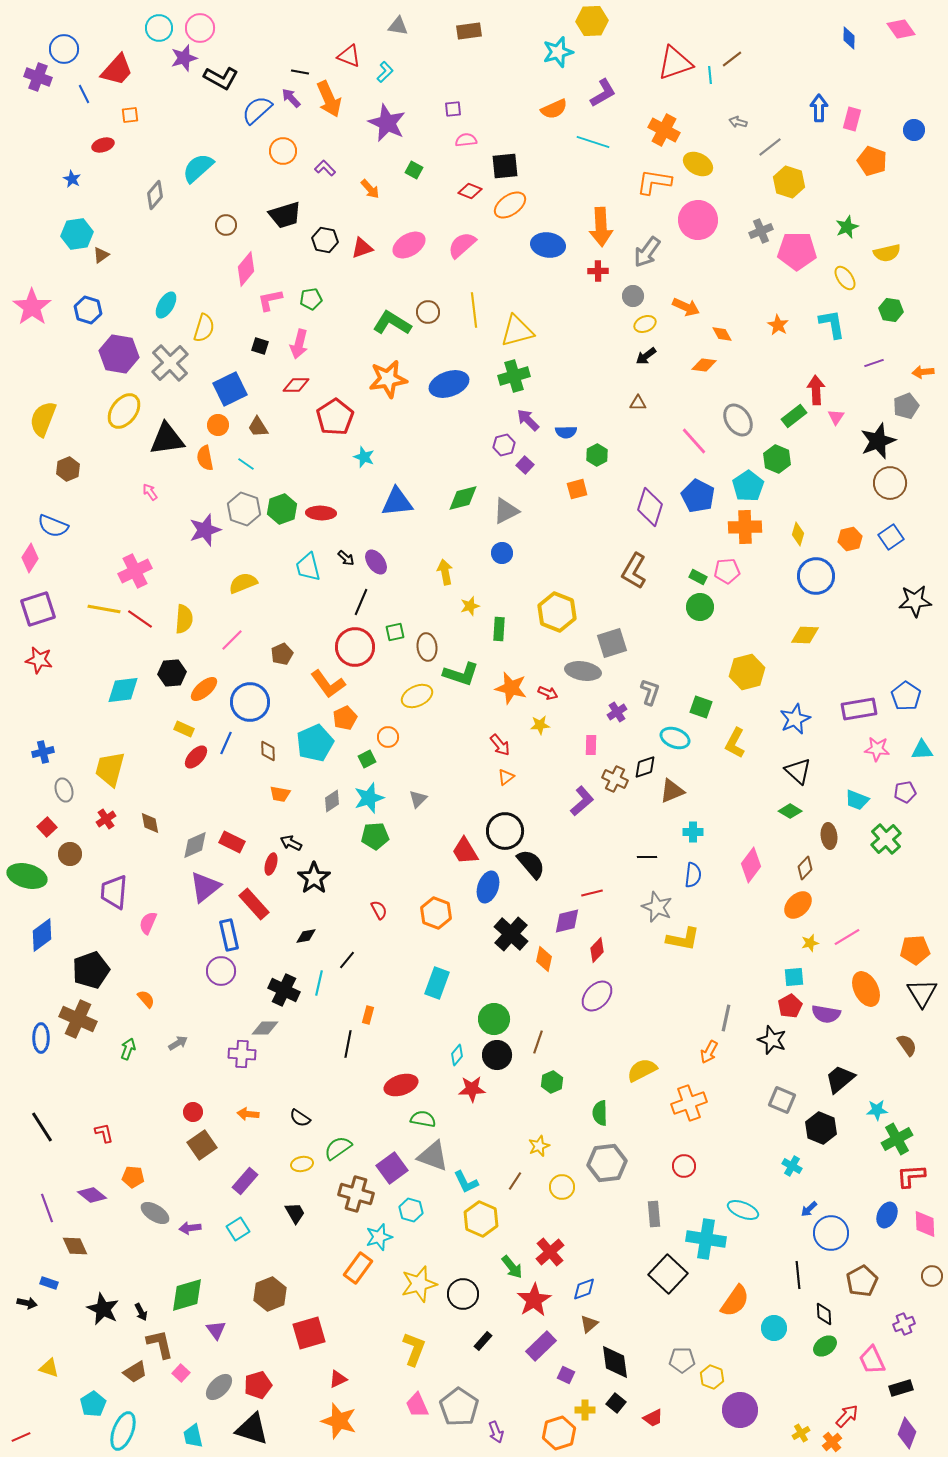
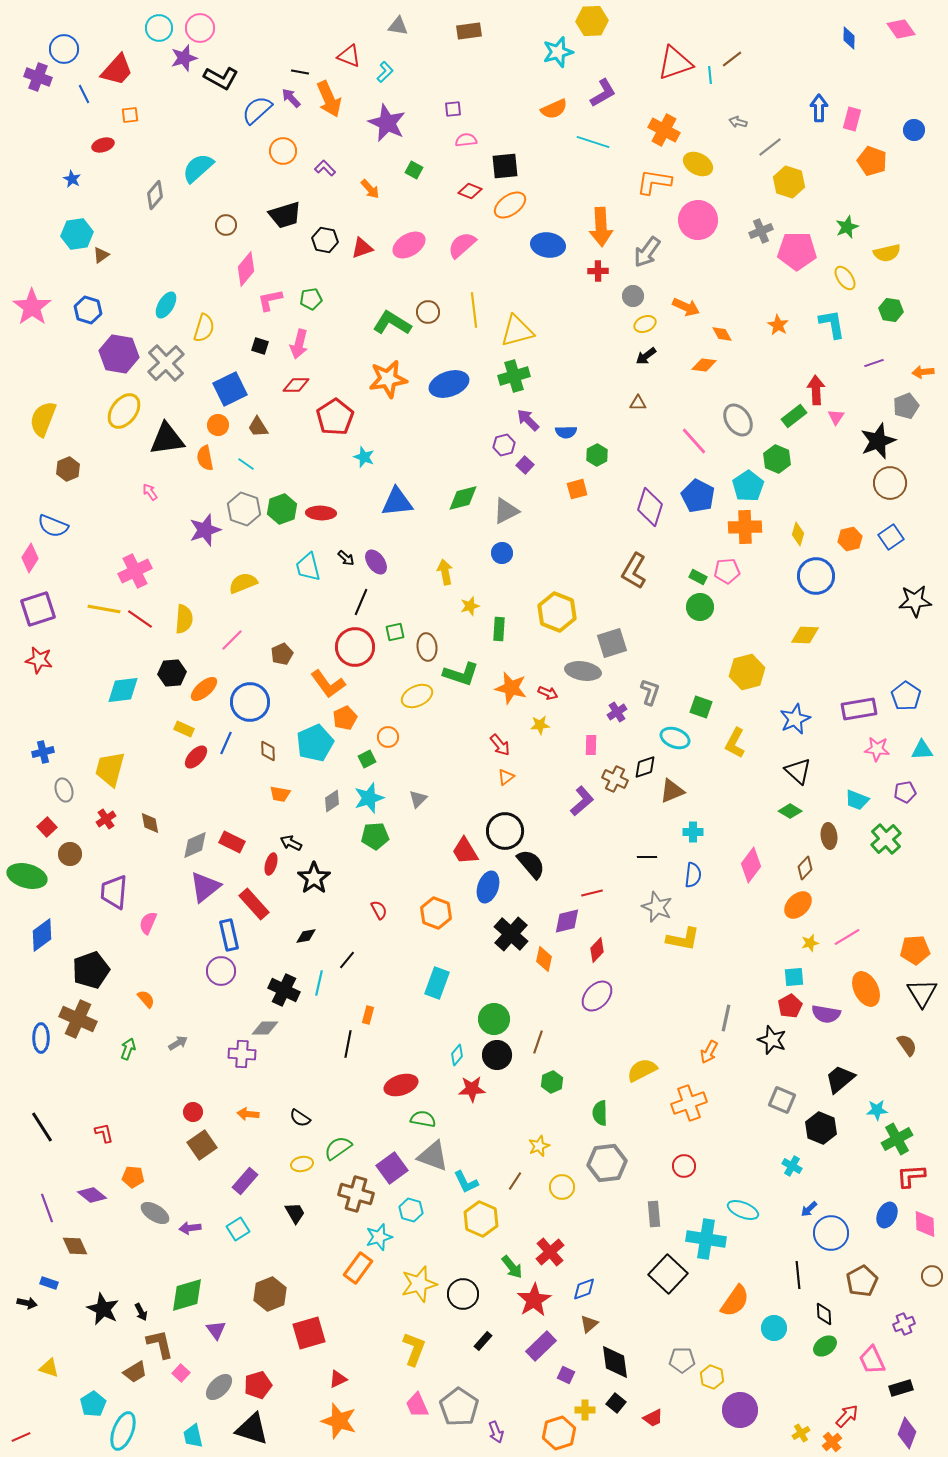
gray cross at (170, 363): moved 4 px left
